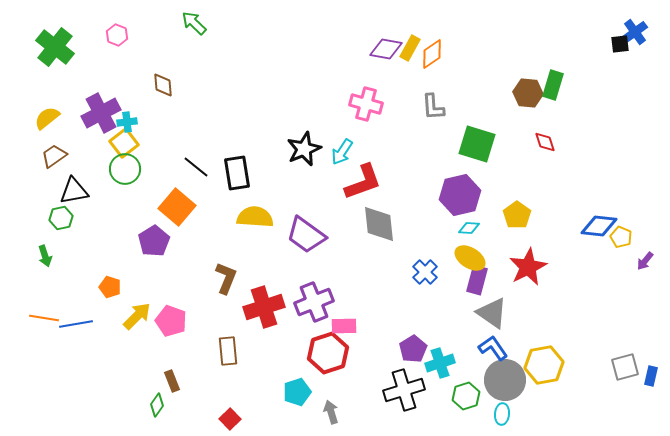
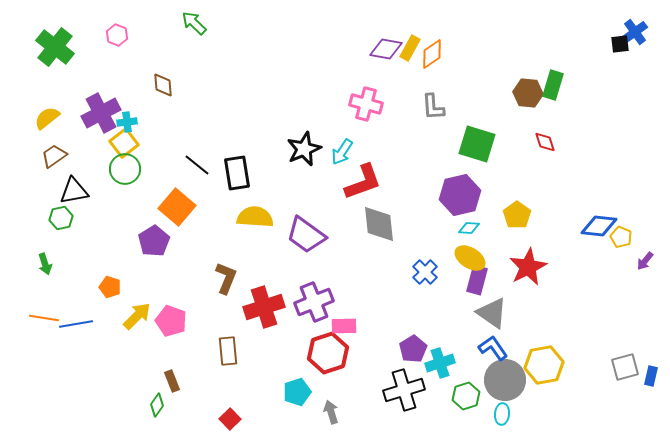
black line at (196, 167): moved 1 px right, 2 px up
green arrow at (45, 256): moved 8 px down
